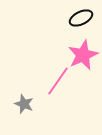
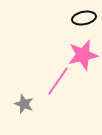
black ellipse: moved 3 px right; rotated 15 degrees clockwise
pink star: rotated 12 degrees clockwise
